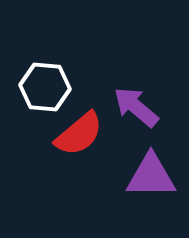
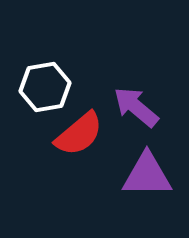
white hexagon: rotated 15 degrees counterclockwise
purple triangle: moved 4 px left, 1 px up
